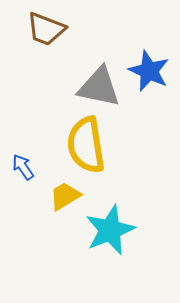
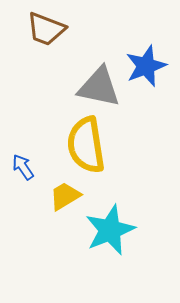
blue star: moved 3 px left, 5 px up; rotated 27 degrees clockwise
